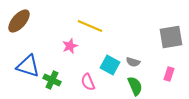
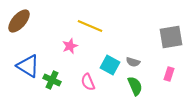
blue triangle: rotated 15 degrees clockwise
